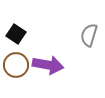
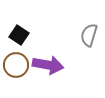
black square: moved 3 px right, 1 px down
